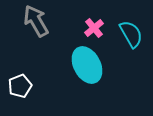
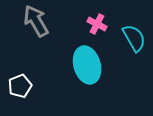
pink cross: moved 3 px right, 4 px up; rotated 24 degrees counterclockwise
cyan semicircle: moved 3 px right, 4 px down
cyan ellipse: rotated 12 degrees clockwise
